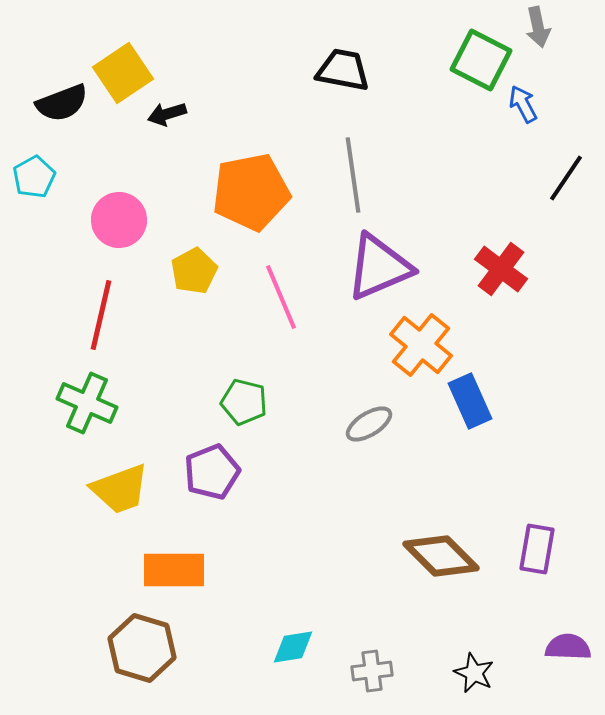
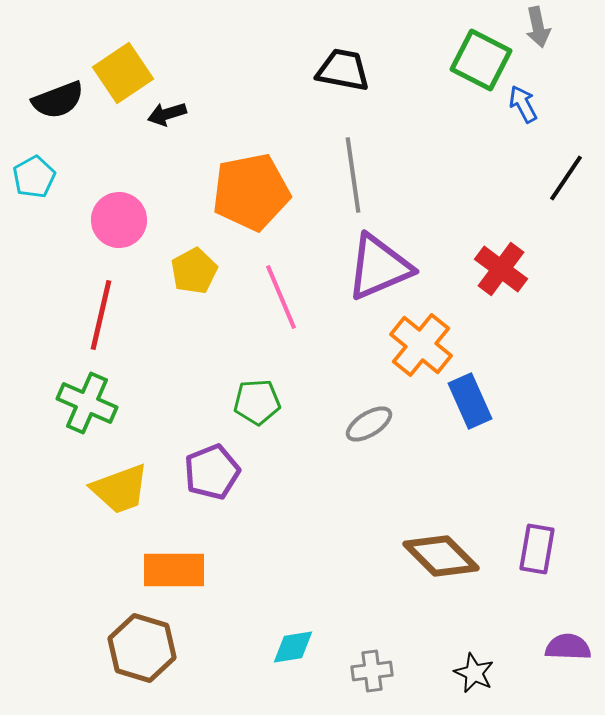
black semicircle: moved 4 px left, 3 px up
green pentagon: moved 13 px right; rotated 18 degrees counterclockwise
